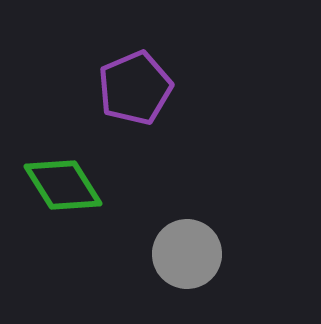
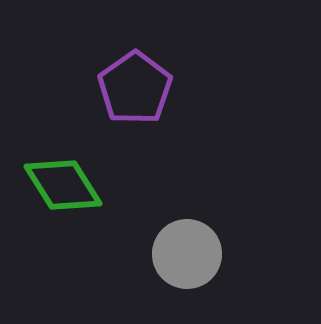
purple pentagon: rotated 12 degrees counterclockwise
